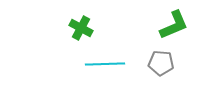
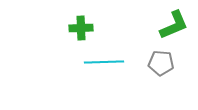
green cross: rotated 30 degrees counterclockwise
cyan line: moved 1 px left, 2 px up
